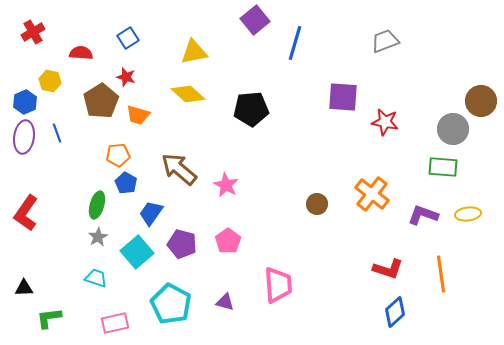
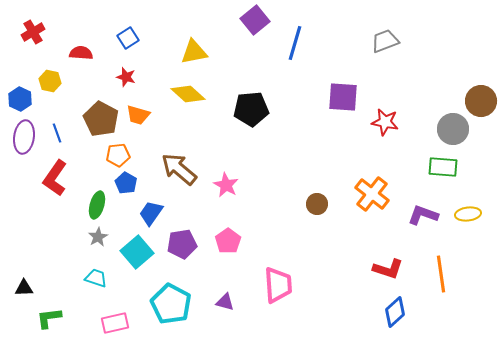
brown pentagon at (101, 101): moved 18 px down; rotated 12 degrees counterclockwise
blue hexagon at (25, 102): moved 5 px left, 3 px up; rotated 10 degrees counterclockwise
red L-shape at (26, 213): moved 29 px right, 35 px up
purple pentagon at (182, 244): rotated 24 degrees counterclockwise
